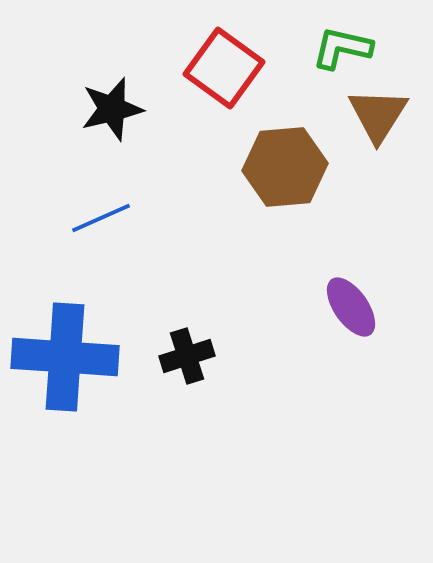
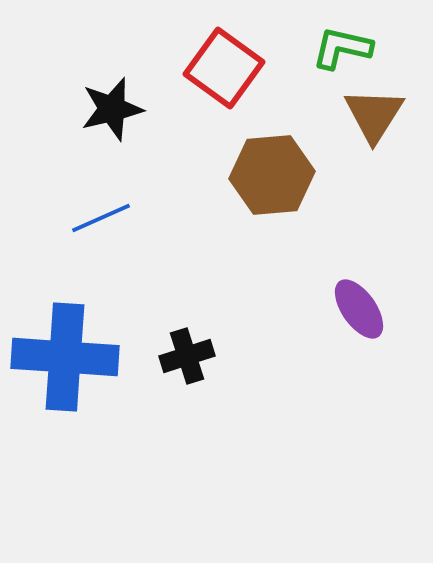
brown triangle: moved 4 px left
brown hexagon: moved 13 px left, 8 px down
purple ellipse: moved 8 px right, 2 px down
